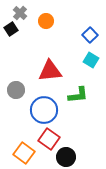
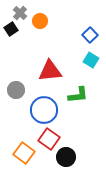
orange circle: moved 6 px left
